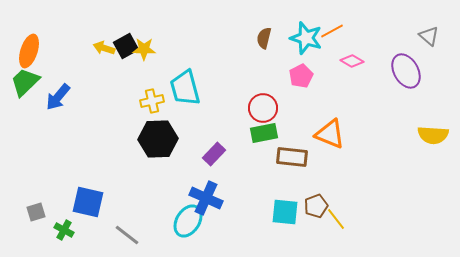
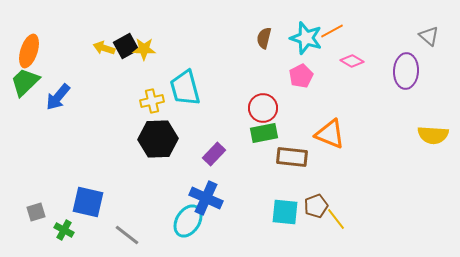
purple ellipse: rotated 32 degrees clockwise
